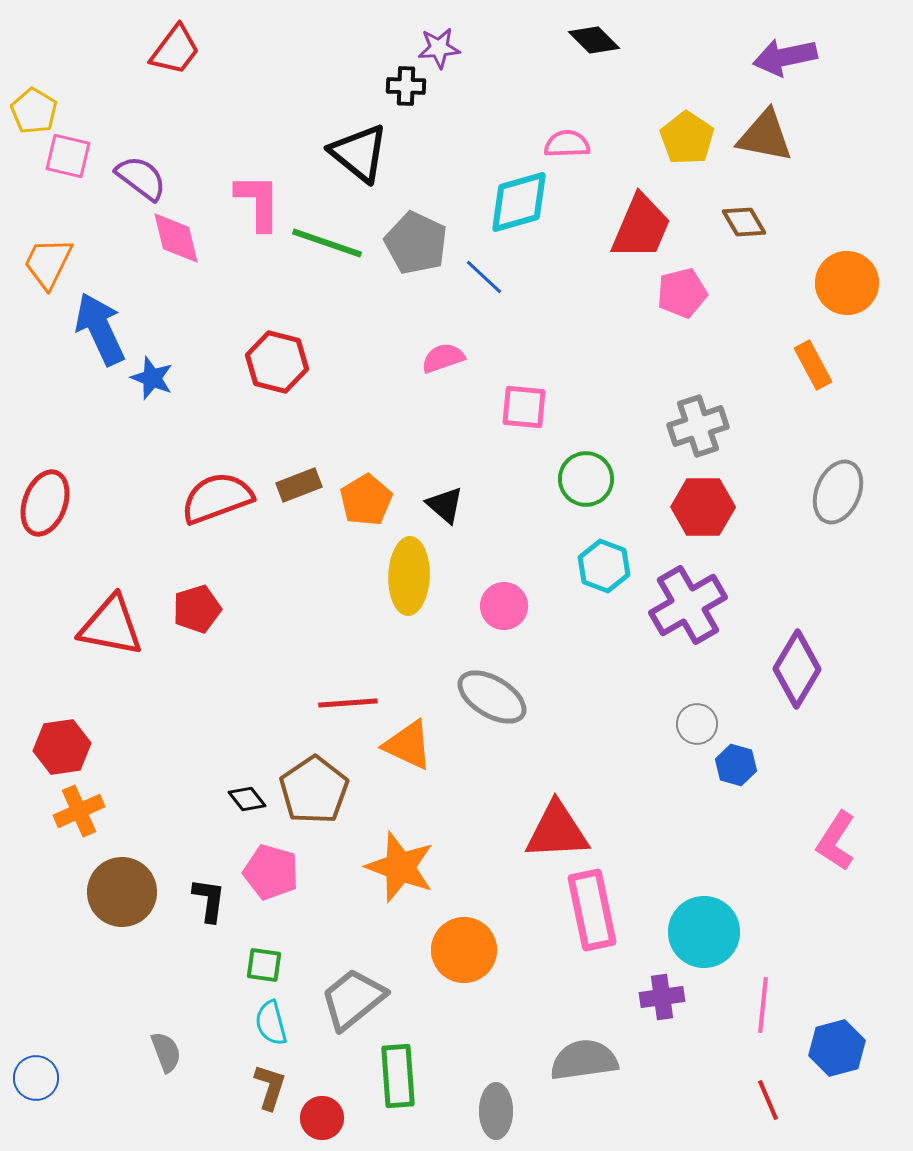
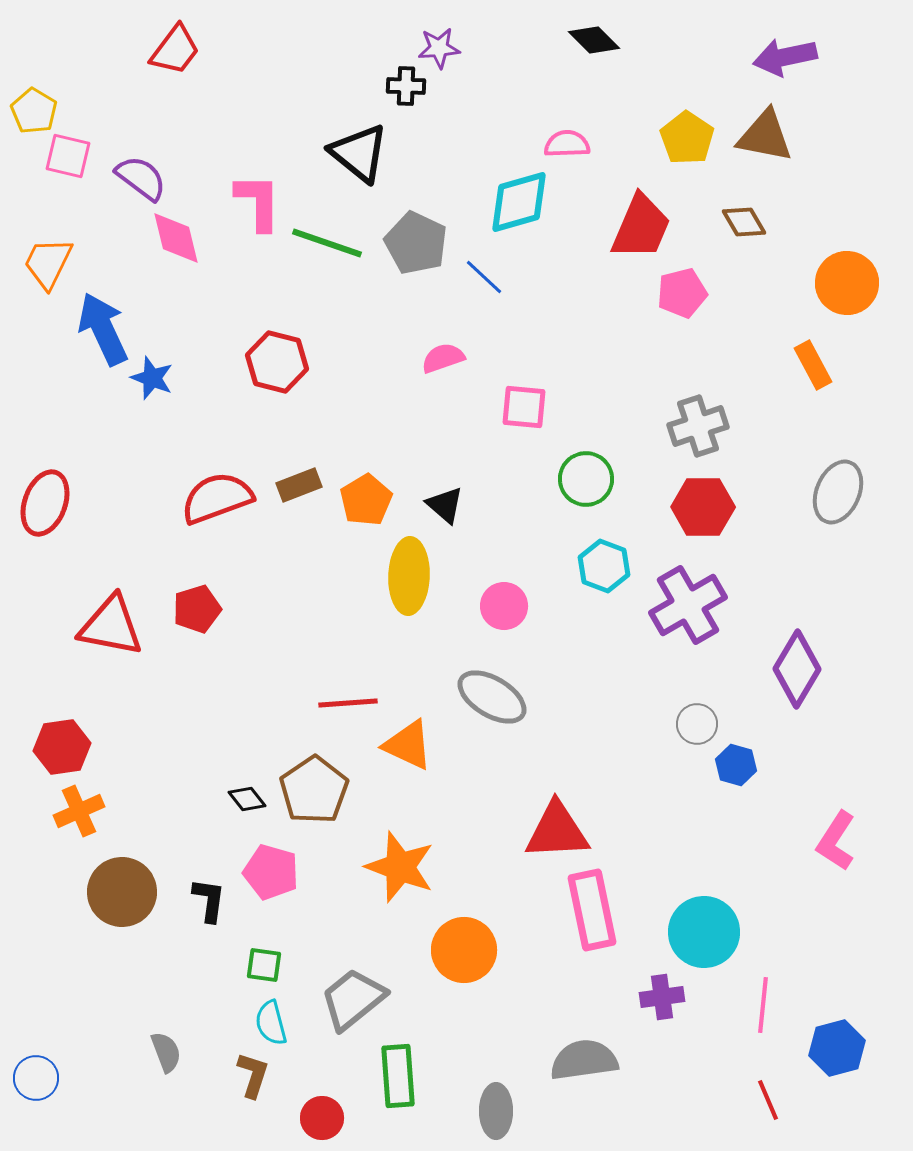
blue arrow at (100, 329): moved 3 px right
brown L-shape at (270, 1087): moved 17 px left, 12 px up
